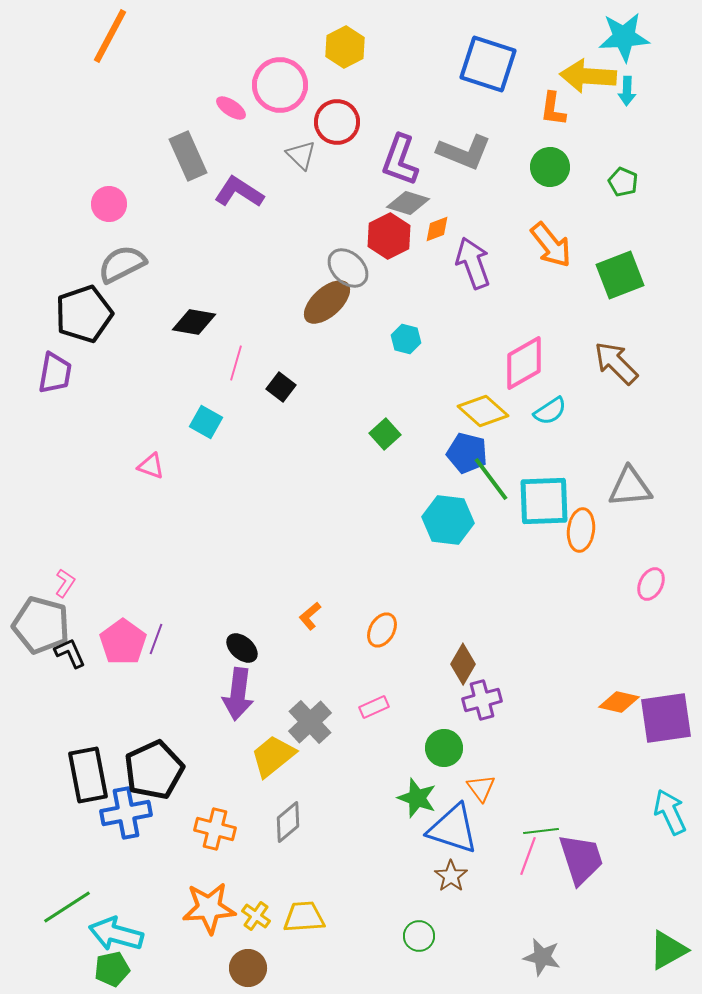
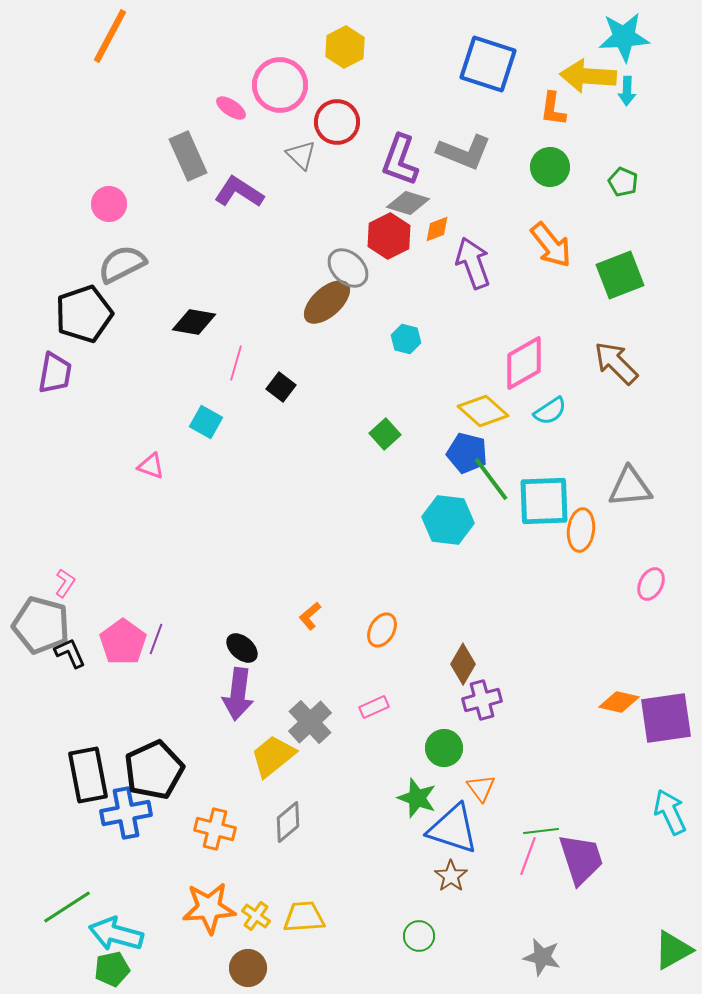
green triangle at (668, 950): moved 5 px right
